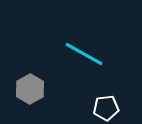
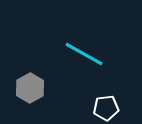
gray hexagon: moved 1 px up
